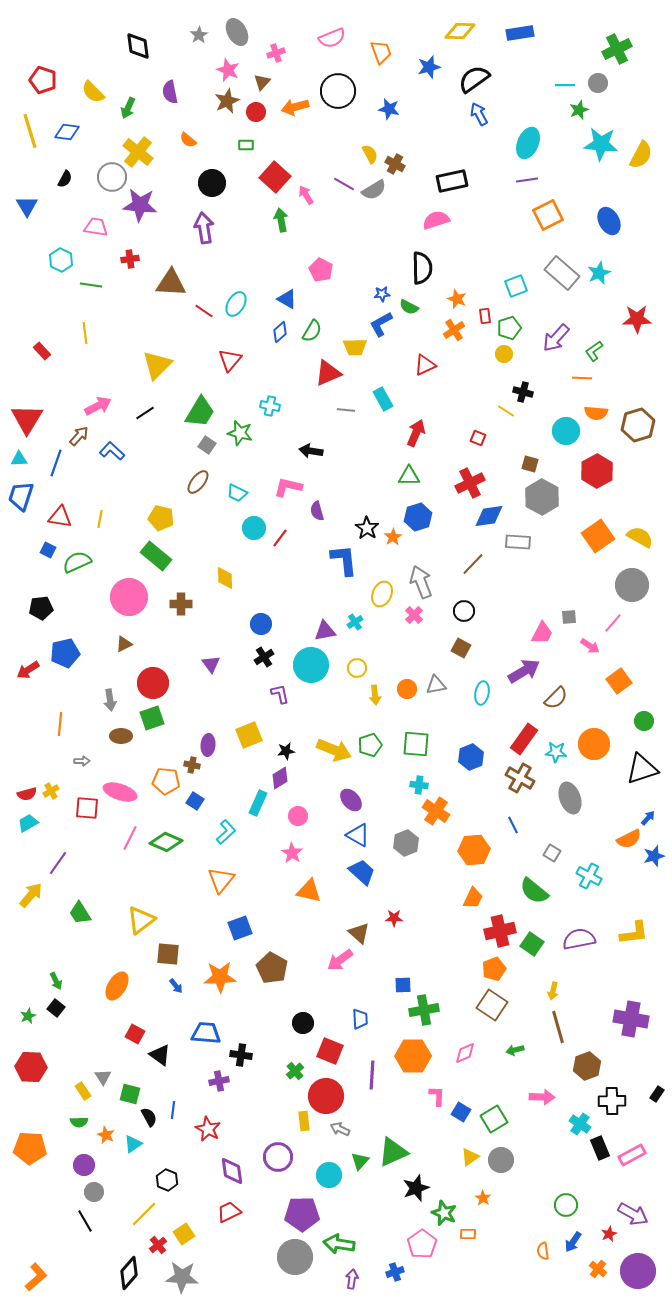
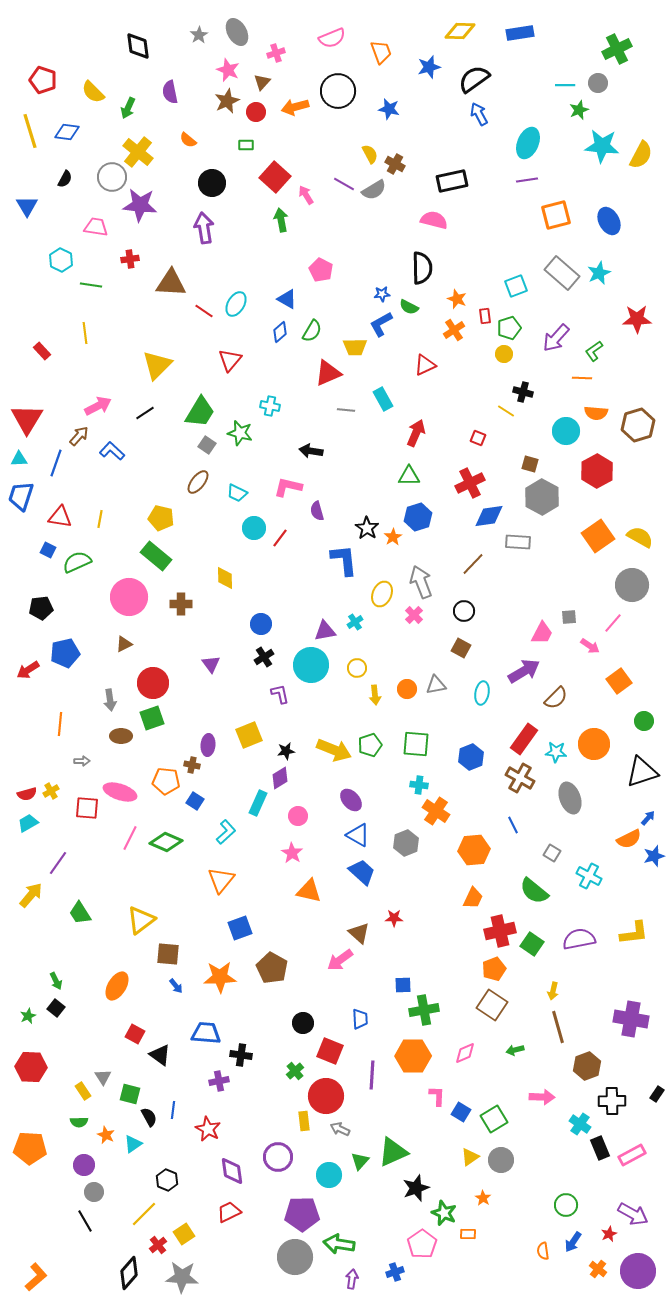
cyan star at (601, 144): moved 1 px right, 2 px down
orange square at (548, 215): moved 8 px right; rotated 12 degrees clockwise
pink semicircle at (436, 220): moved 2 px left; rotated 32 degrees clockwise
black triangle at (642, 769): moved 3 px down
